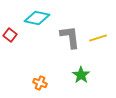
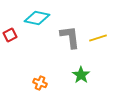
red square: rotated 24 degrees clockwise
